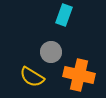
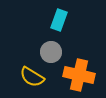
cyan rectangle: moved 5 px left, 5 px down
